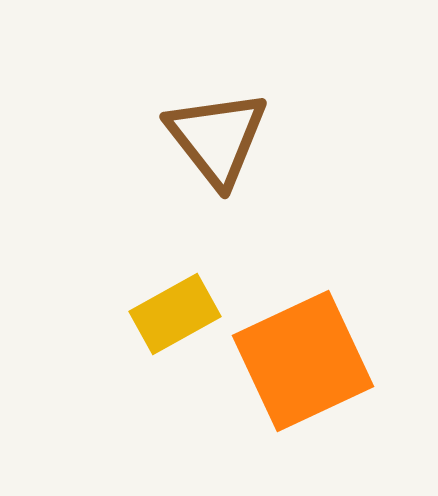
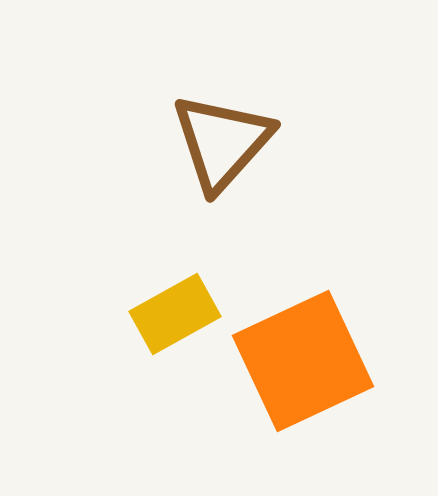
brown triangle: moved 5 px right, 4 px down; rotated 20 degrees clockwise
